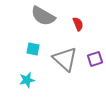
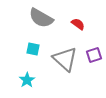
gray semicircle: moved 2 px left, 2 px down
red semicircle: rotated 32 degrees counterclockwise
purple square: moved 1 px left, 4 px up
cyan star: rotated 21 degrees counterclockwise
